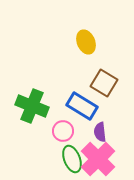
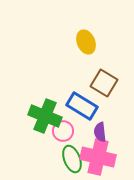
green cross: moved 13 px right, 10 px down
pink cross: moved 2 px up; rotated 32 degrees counterclockwise
